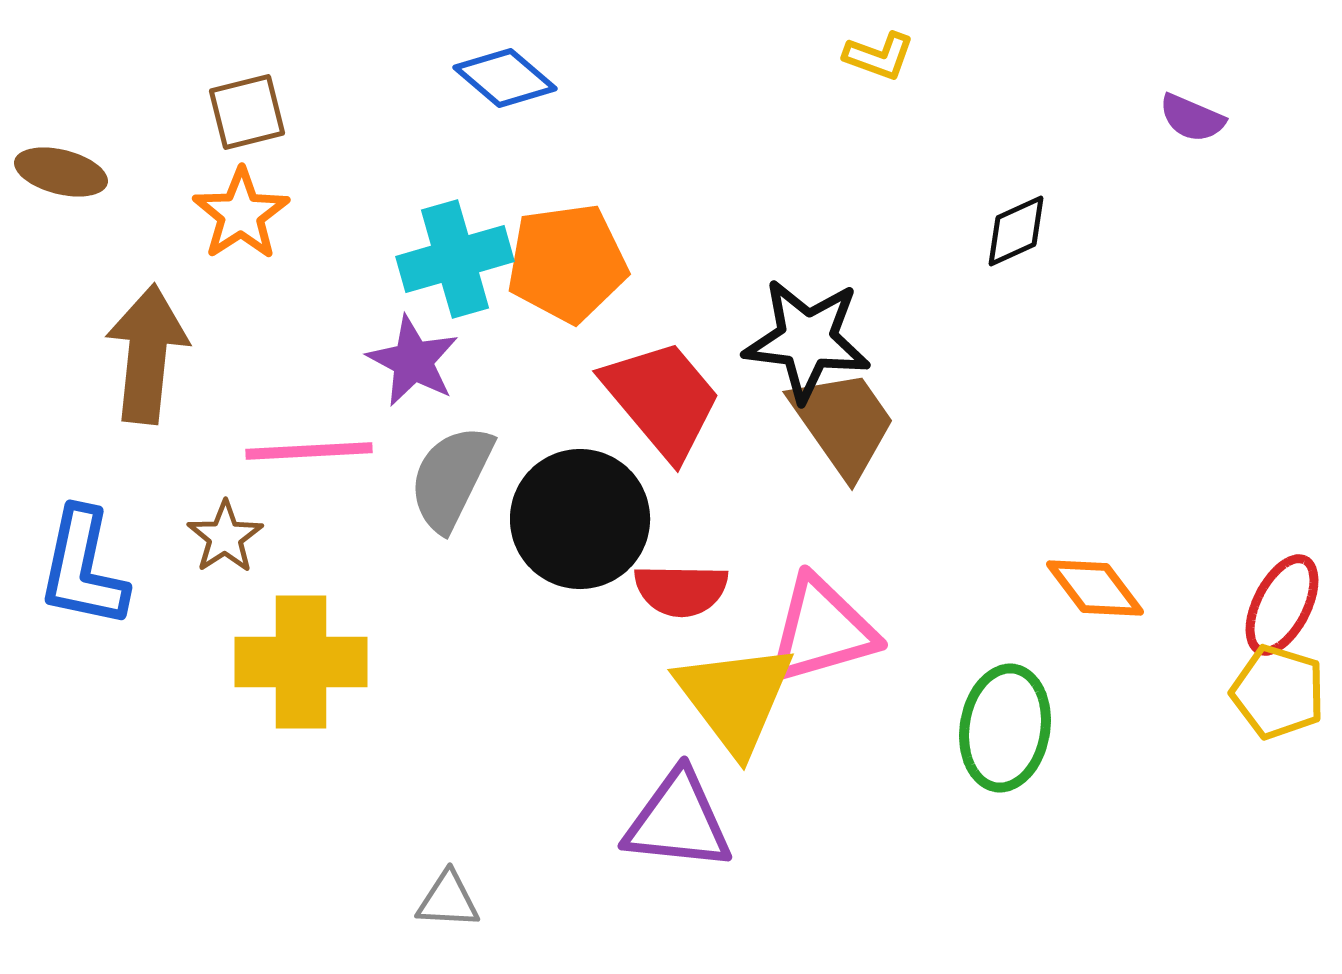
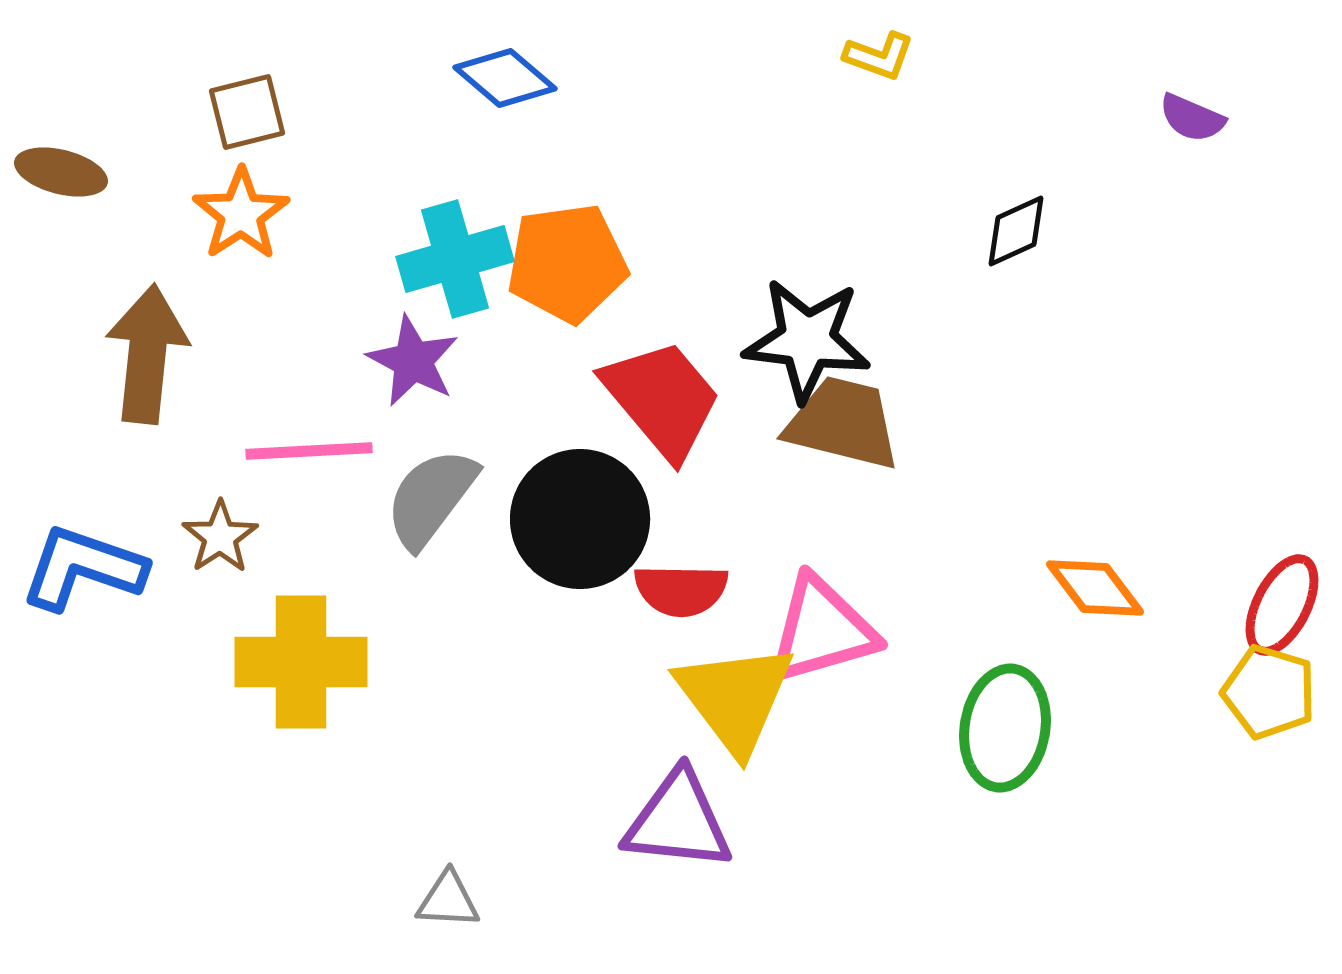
brown trapezoid: rotated 41 degrees counterclockwise
gray semicircle: moved 20 px left, 20 px down; rotated 11 degrees clockwise
brown star: moved 5 px left
blue L-shape: rotated 97 degrees clockwise
yellow pentagon: moved 9 px left
